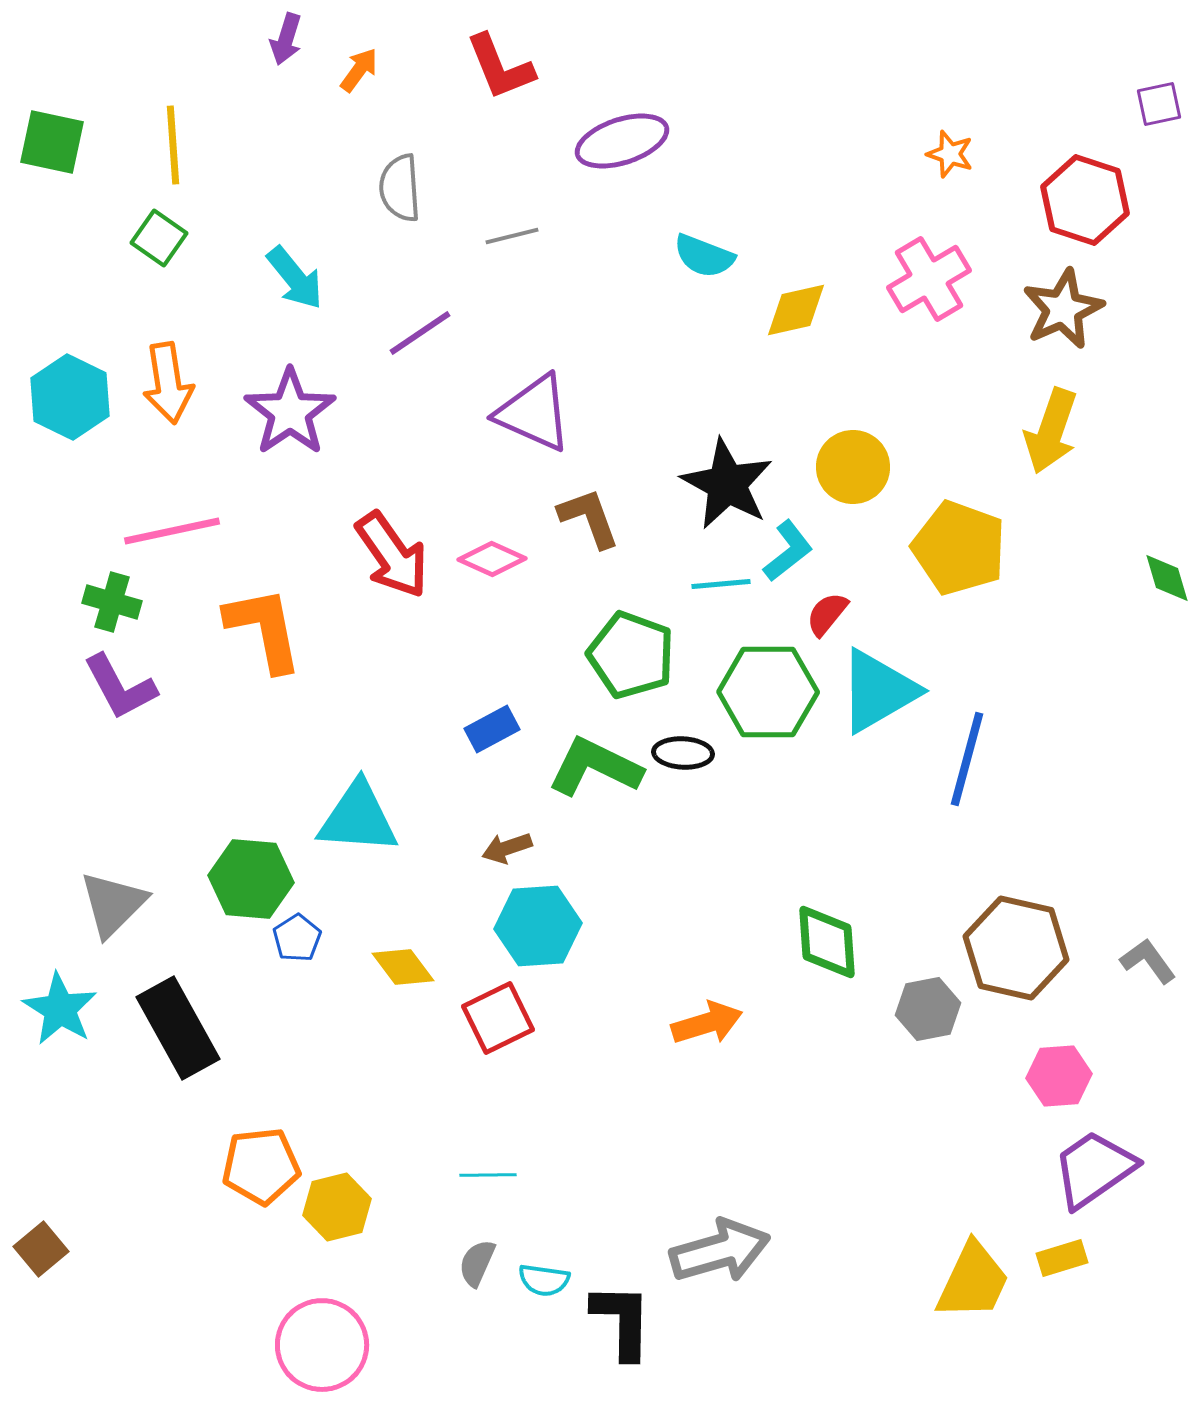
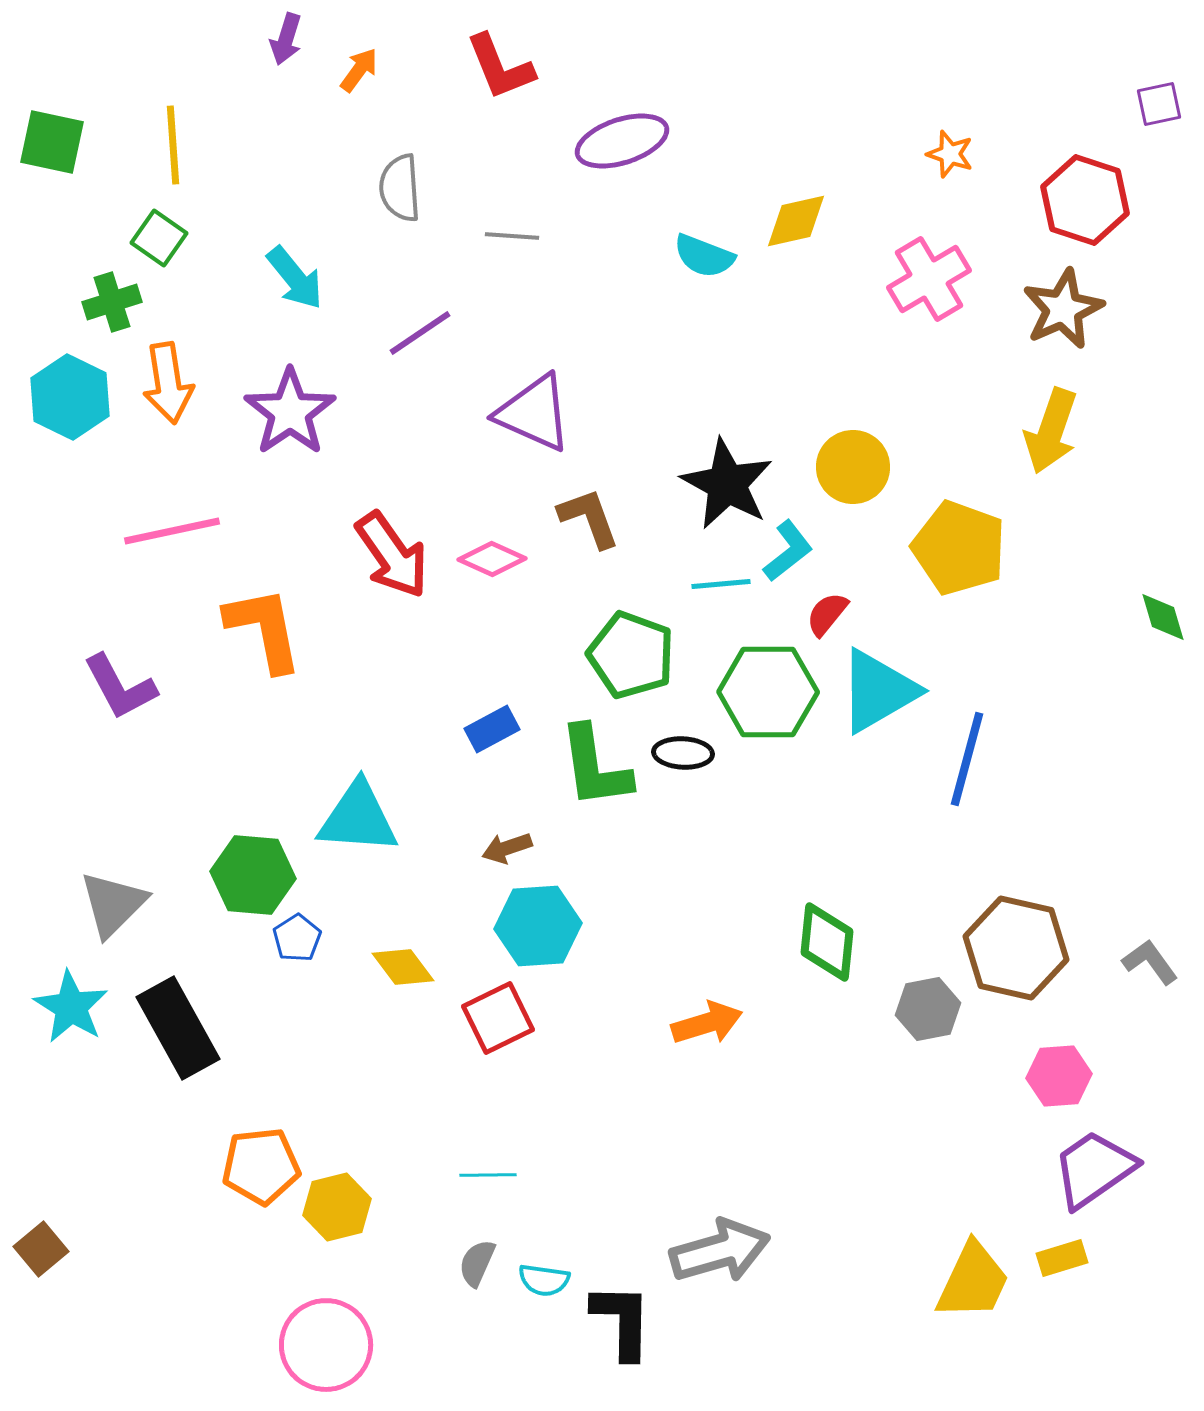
gray line at (512, 236): rotated 18 degrees clockwise
yellow diamond at (796, 310): moved 89 px up
green diamond at (1167, 578): moved 4 px left, 39 px down
green cross at (112, 602): moved 300 px up; rotated 34 degrees counterclockwise
green L-shape at (595, 767): rotated 124 degrees counterclockwise
green hexagon at (251, 879): moved 2 px right, 4 px up
green diamond at (827, 942): rotated 10 degrees clockwise
gray L-shape at (1148, 961): moved 2 px right, 1 px down
cyan star at (60, 1009): moved 11 px right, 2 px up
pink circle at (322, 1345): moved 4 px right
